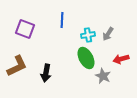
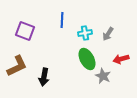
purple square: moved 2 px down
cyan cross: moved 3 px left, 2 px up
green ellipse: moved 1 px right, 1 px down
black arrow: moved 2 px left, 4 px down
